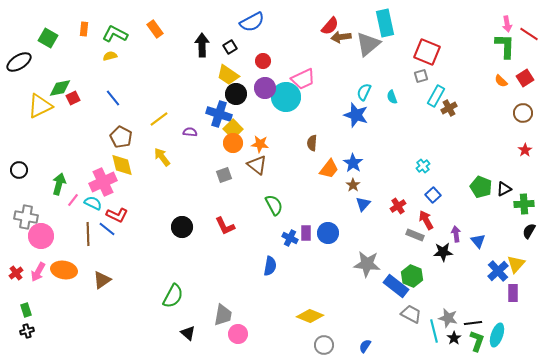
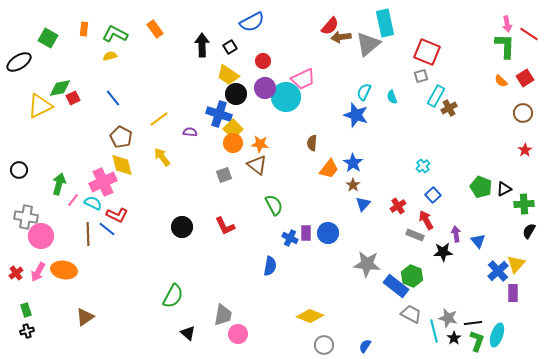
brown triangle at (102, 280): moved 17 px left, 37 px down
